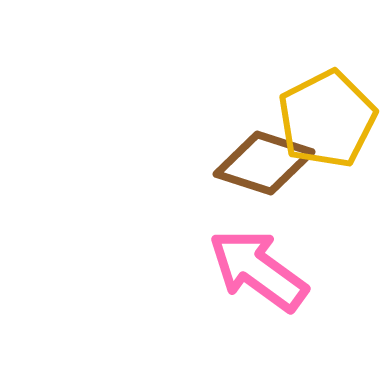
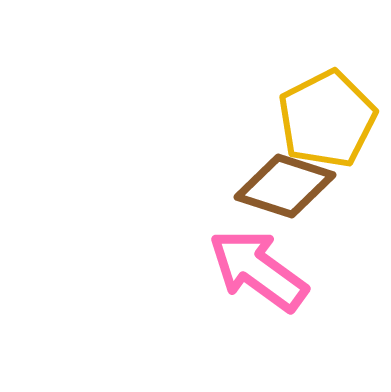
brown diamond: moved 21 px right, 23 px down
